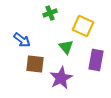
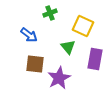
blue arrow: moved 7 px right, 5 px up
green triangle: moved 2 px right
purple rectangle: moved 1 px left, 1 px up
purple star: moved 2 px left
